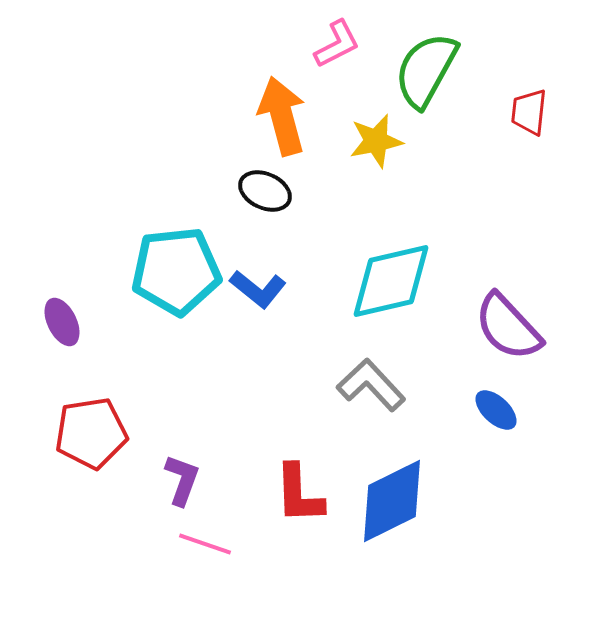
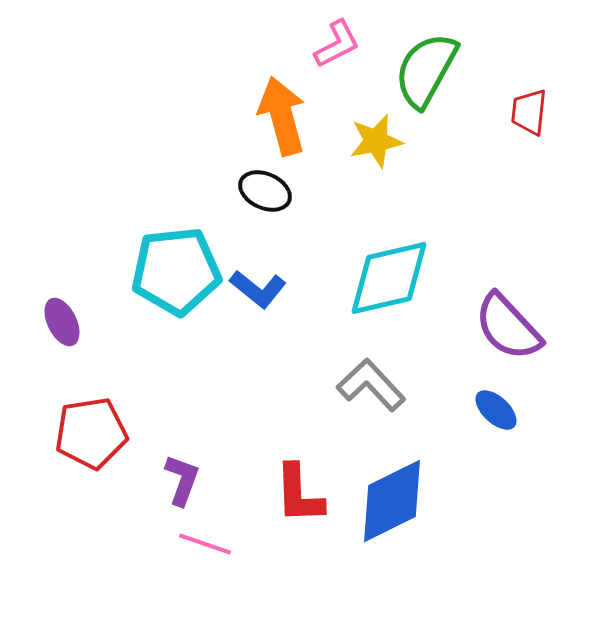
cyan diamond: moved 2 px left, 3 px up
